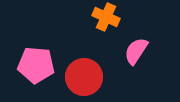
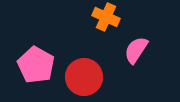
pink semicircle: moved 1 px up
pink pentagon: rotated 24 degrees clockwise
